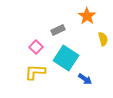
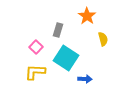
gray rectangle: rotated 48 degrees counterclockwise
blue arrow: rotated 32 degrees counterclockwise
